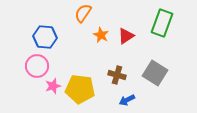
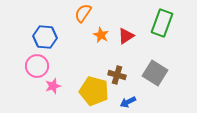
yellow pentagon: moved 14 px right, 2 px down; rotated 8 degrees clockwise
blue arrow: moved 1 px right, 2 px down
